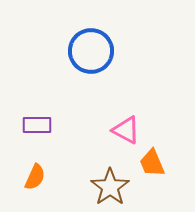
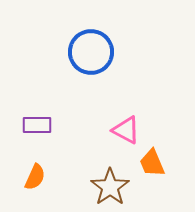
blue circle: moved 1 px down
